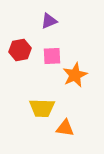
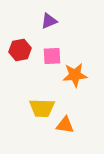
orange star: rotated 20 degrees clockwise
orange triangle: moved 3 px up
